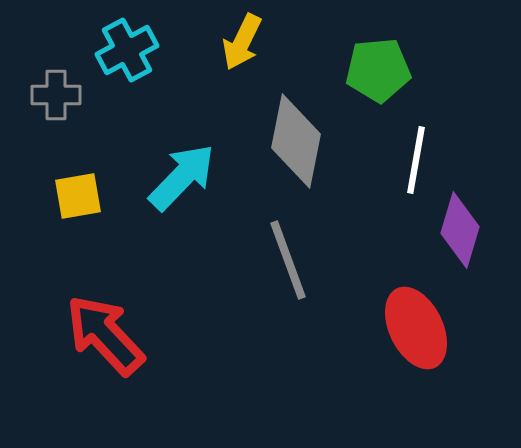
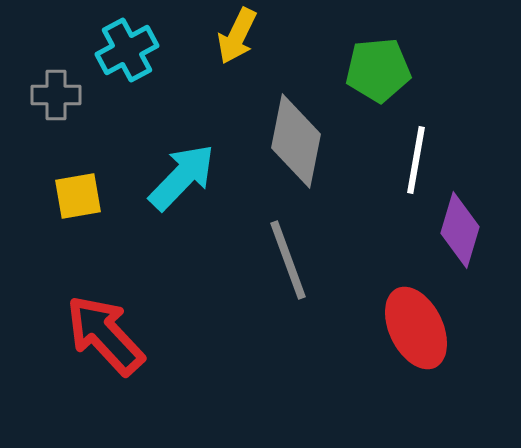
yellow arrow: moved 5 px left, 6 px up
